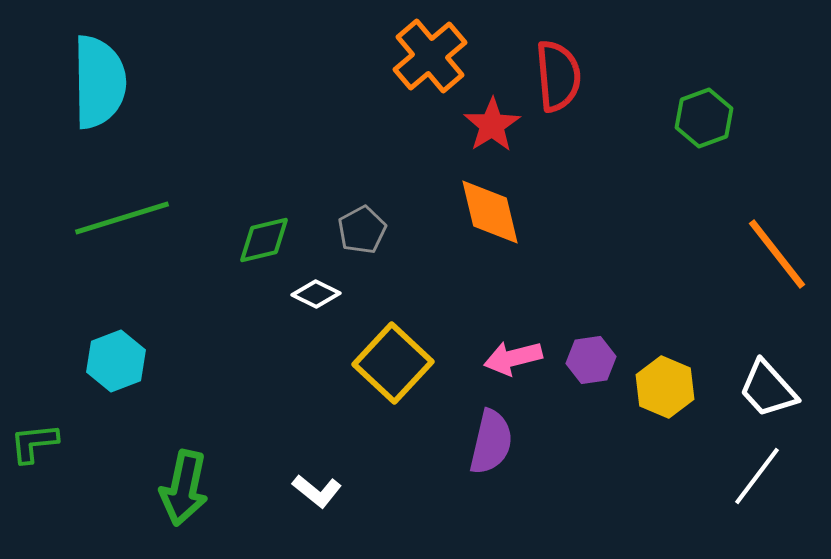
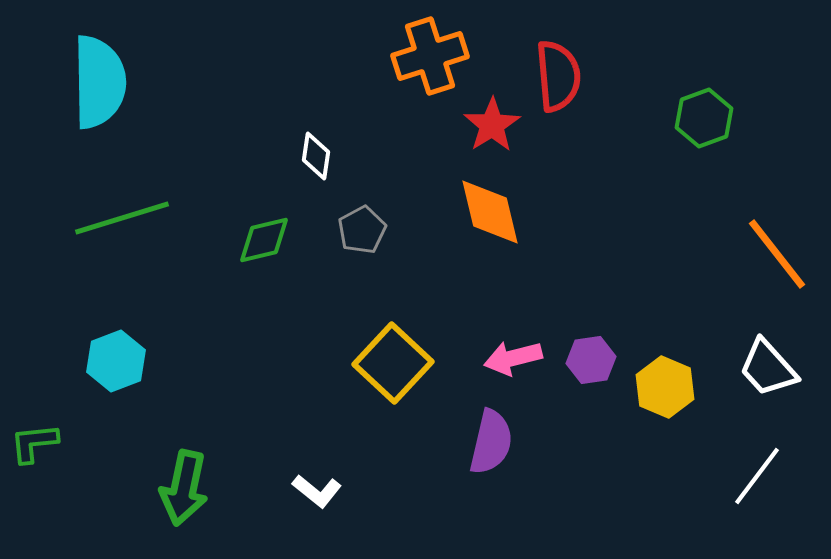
orange cross: rotated 22 degrees clockwise
white diamond: moved 138 px up; rotated 72 degrees clockwise
white trapezoid: moved 21 px up
